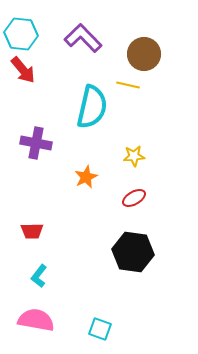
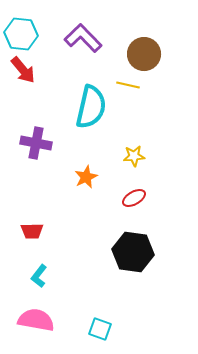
cyan semicircle: moved 1 px left
